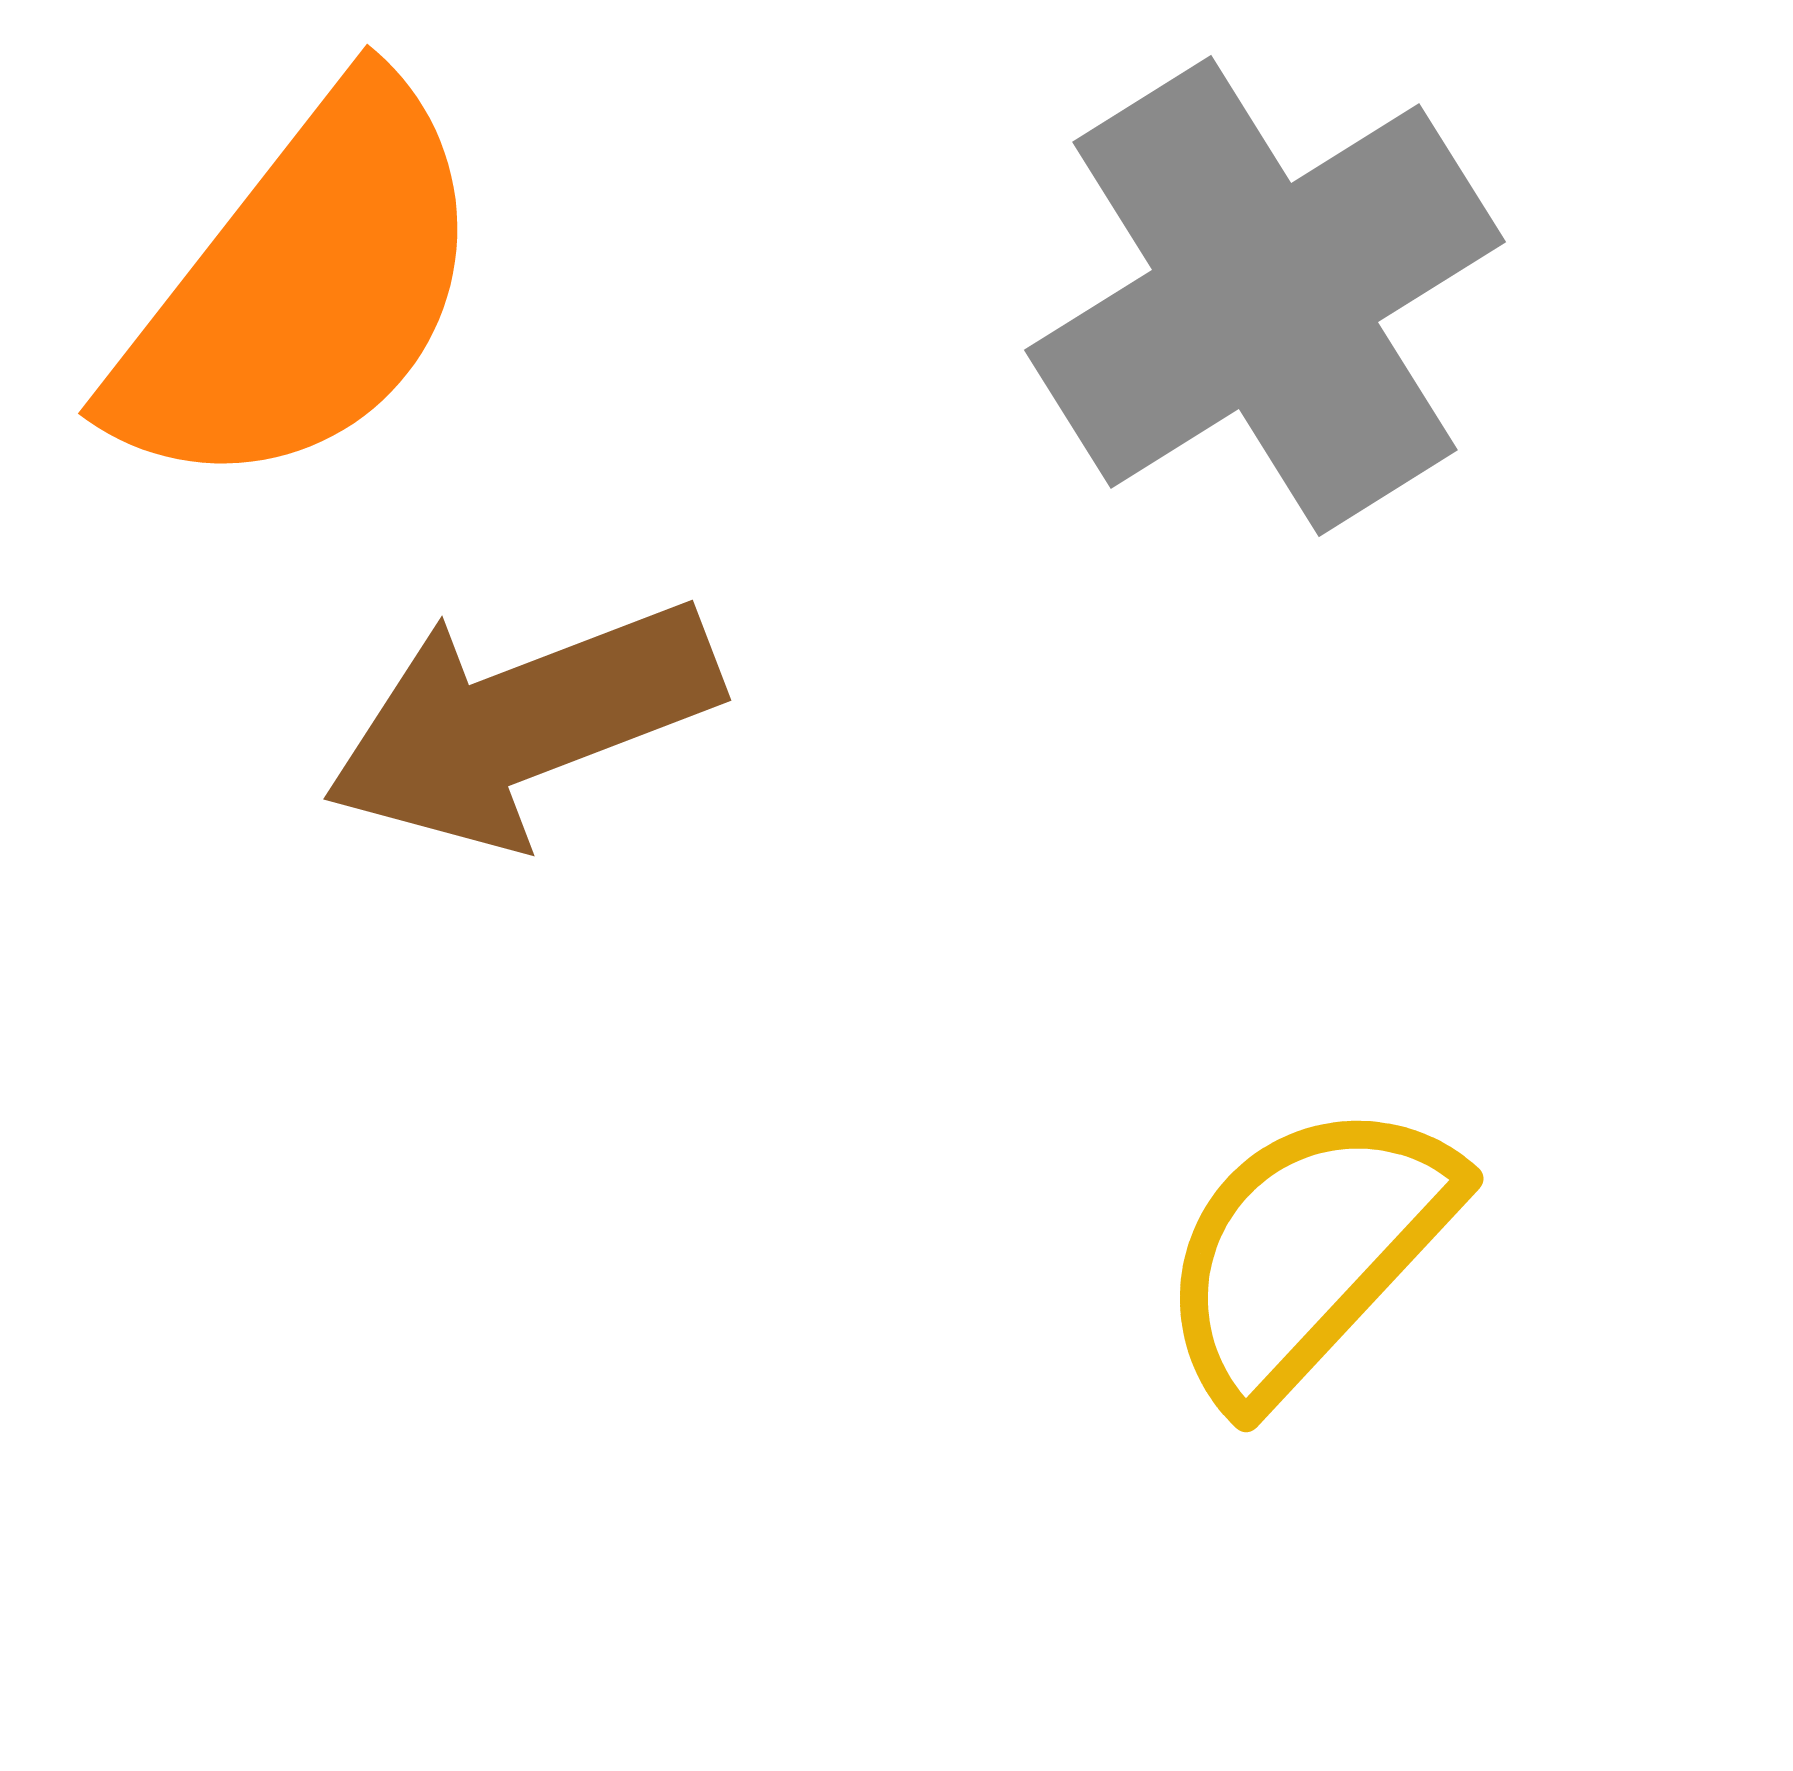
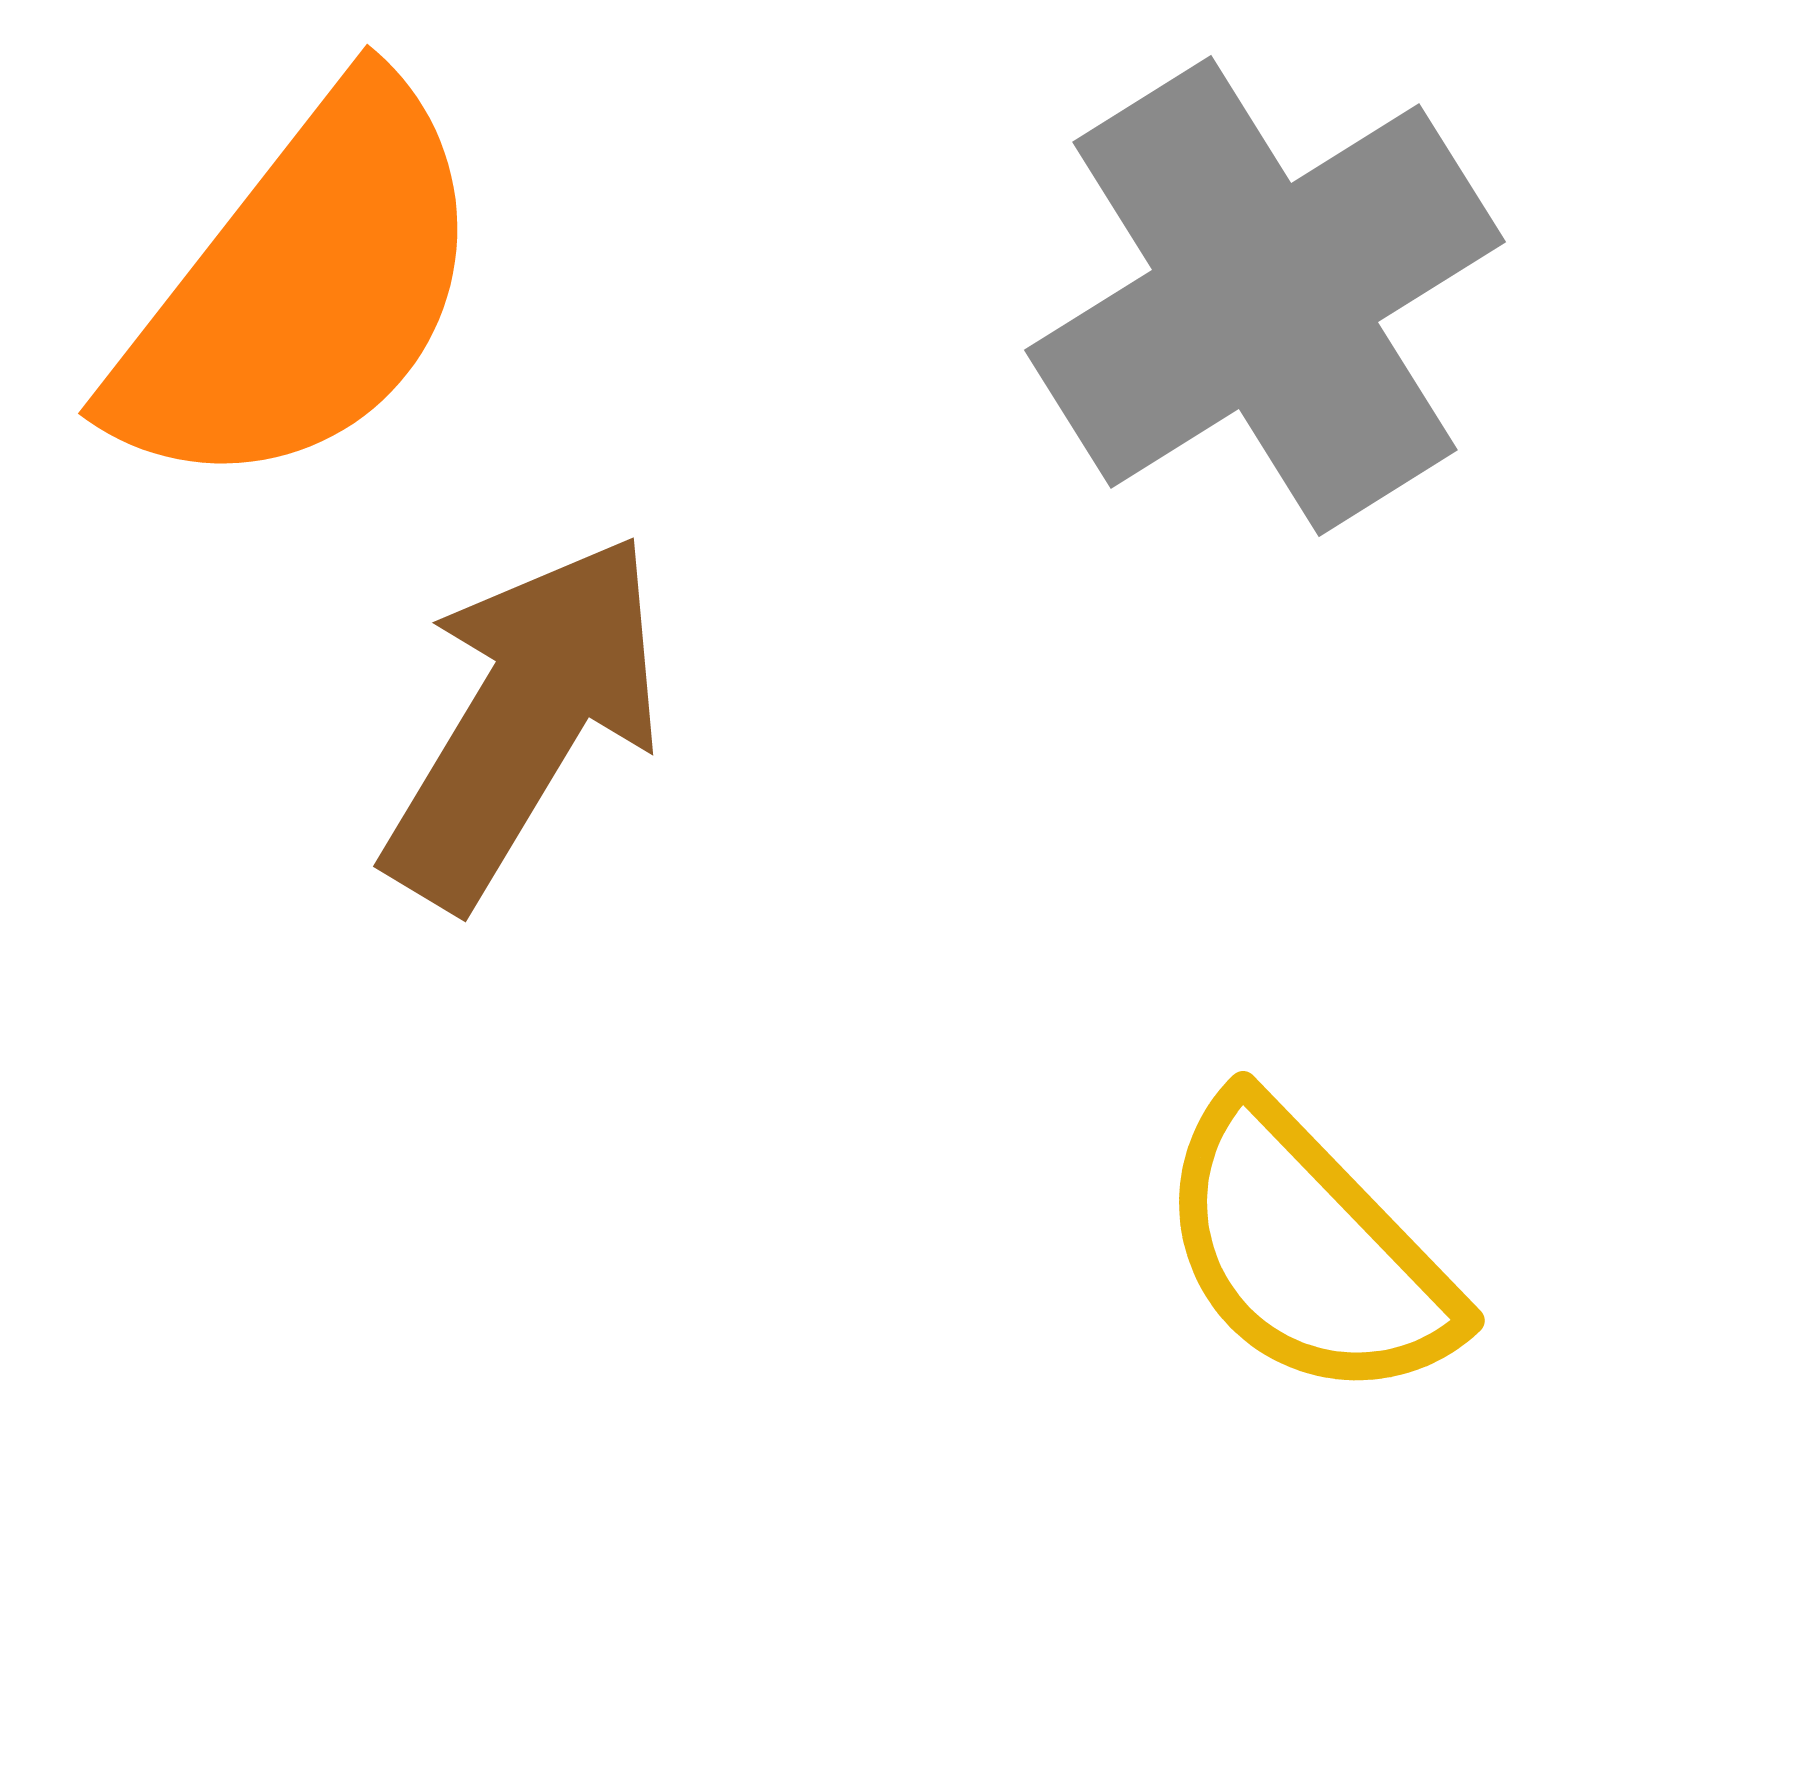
brown arrow: moved 2 px right, 3 px up; rotated 142 degrees clockwise
yellow semicircle: rotated 87 degrees counterclockwise
